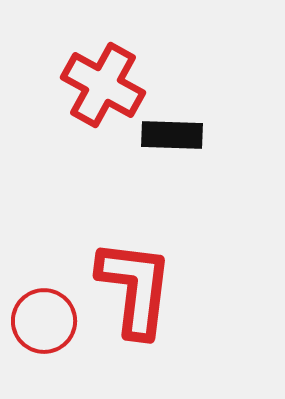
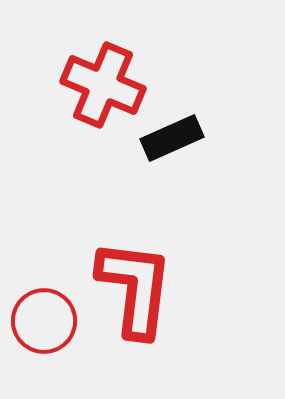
red cross: rotated 6 degrees counterclockwise
black rectangle: moved 3 px down; rotated 26 degrees counterclockwise
